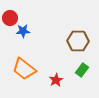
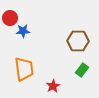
orange trapezoid: rotated 135 degrees counterclockwise
red star: moved 3 px left, 6 px down
